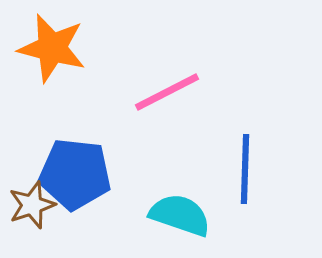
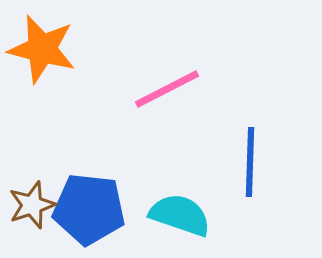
orange star: moved 10 px left, 1 px down
pink line: moved 3 px up
blue line: moved 5 px right, 7 px up
blue pentagon: moved 14 px right, 35 px down
